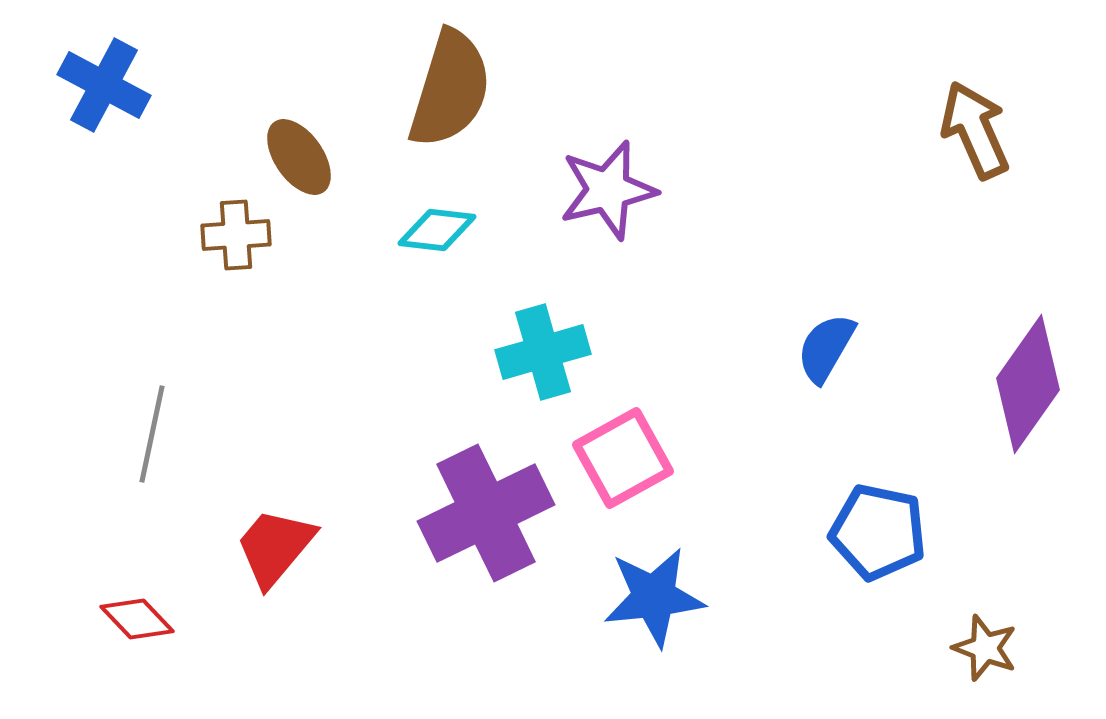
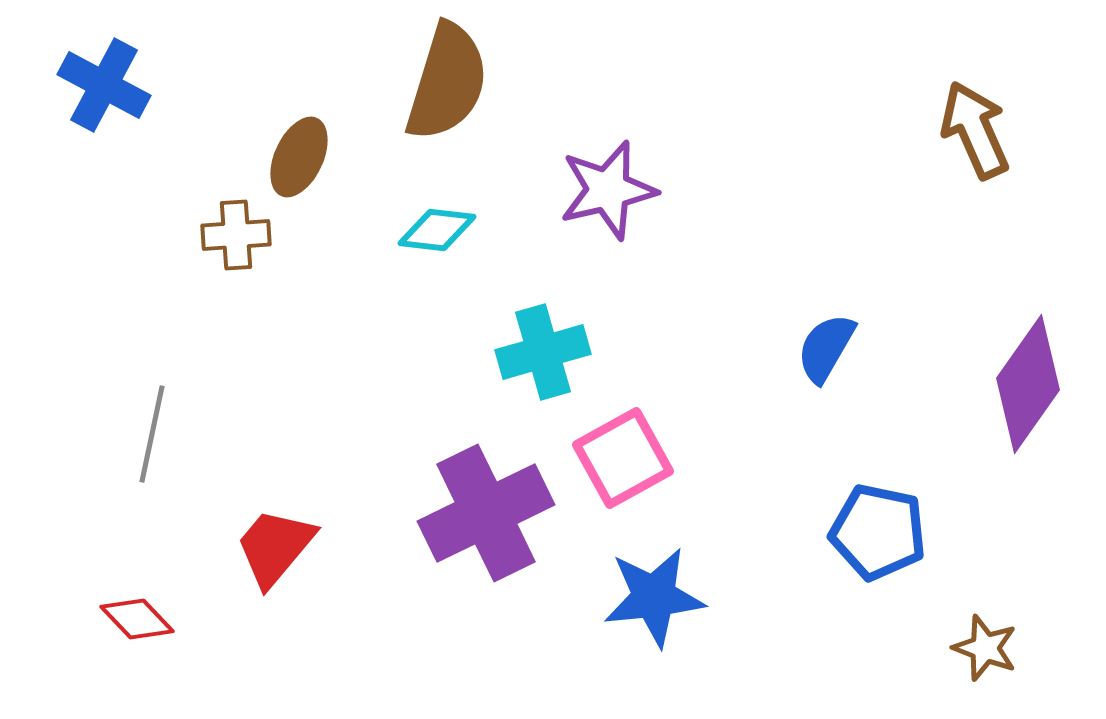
brown semicircle: moved 3 px left, 7 px up
brown ellipse: rotated 60 degrees clockwise
